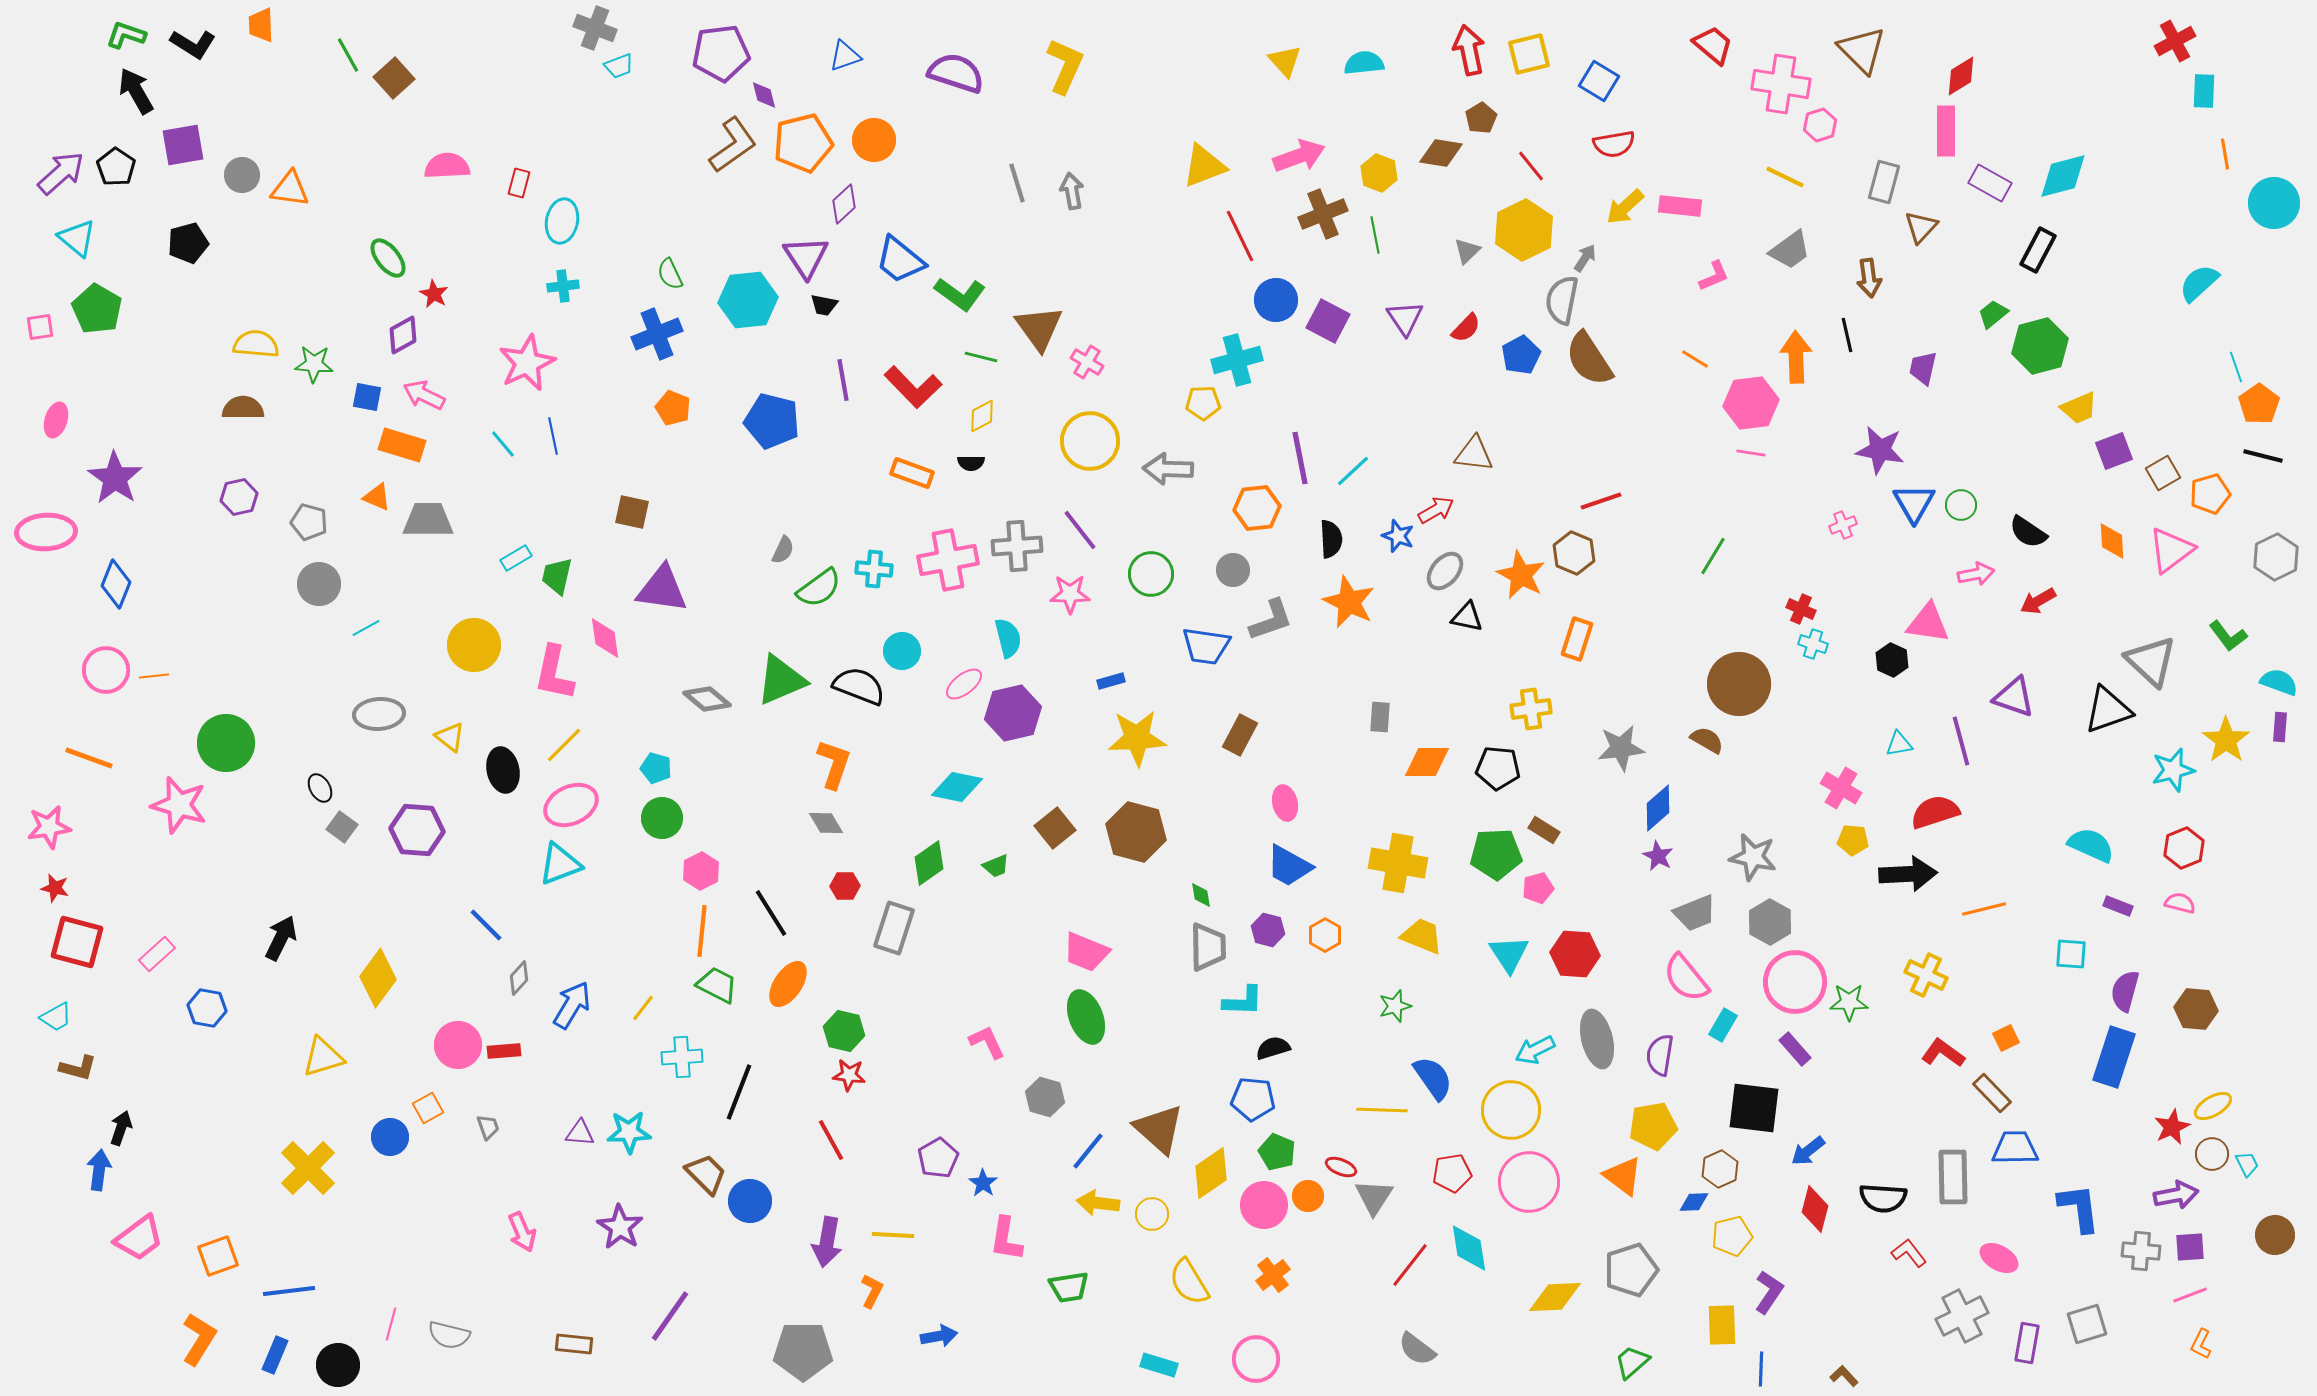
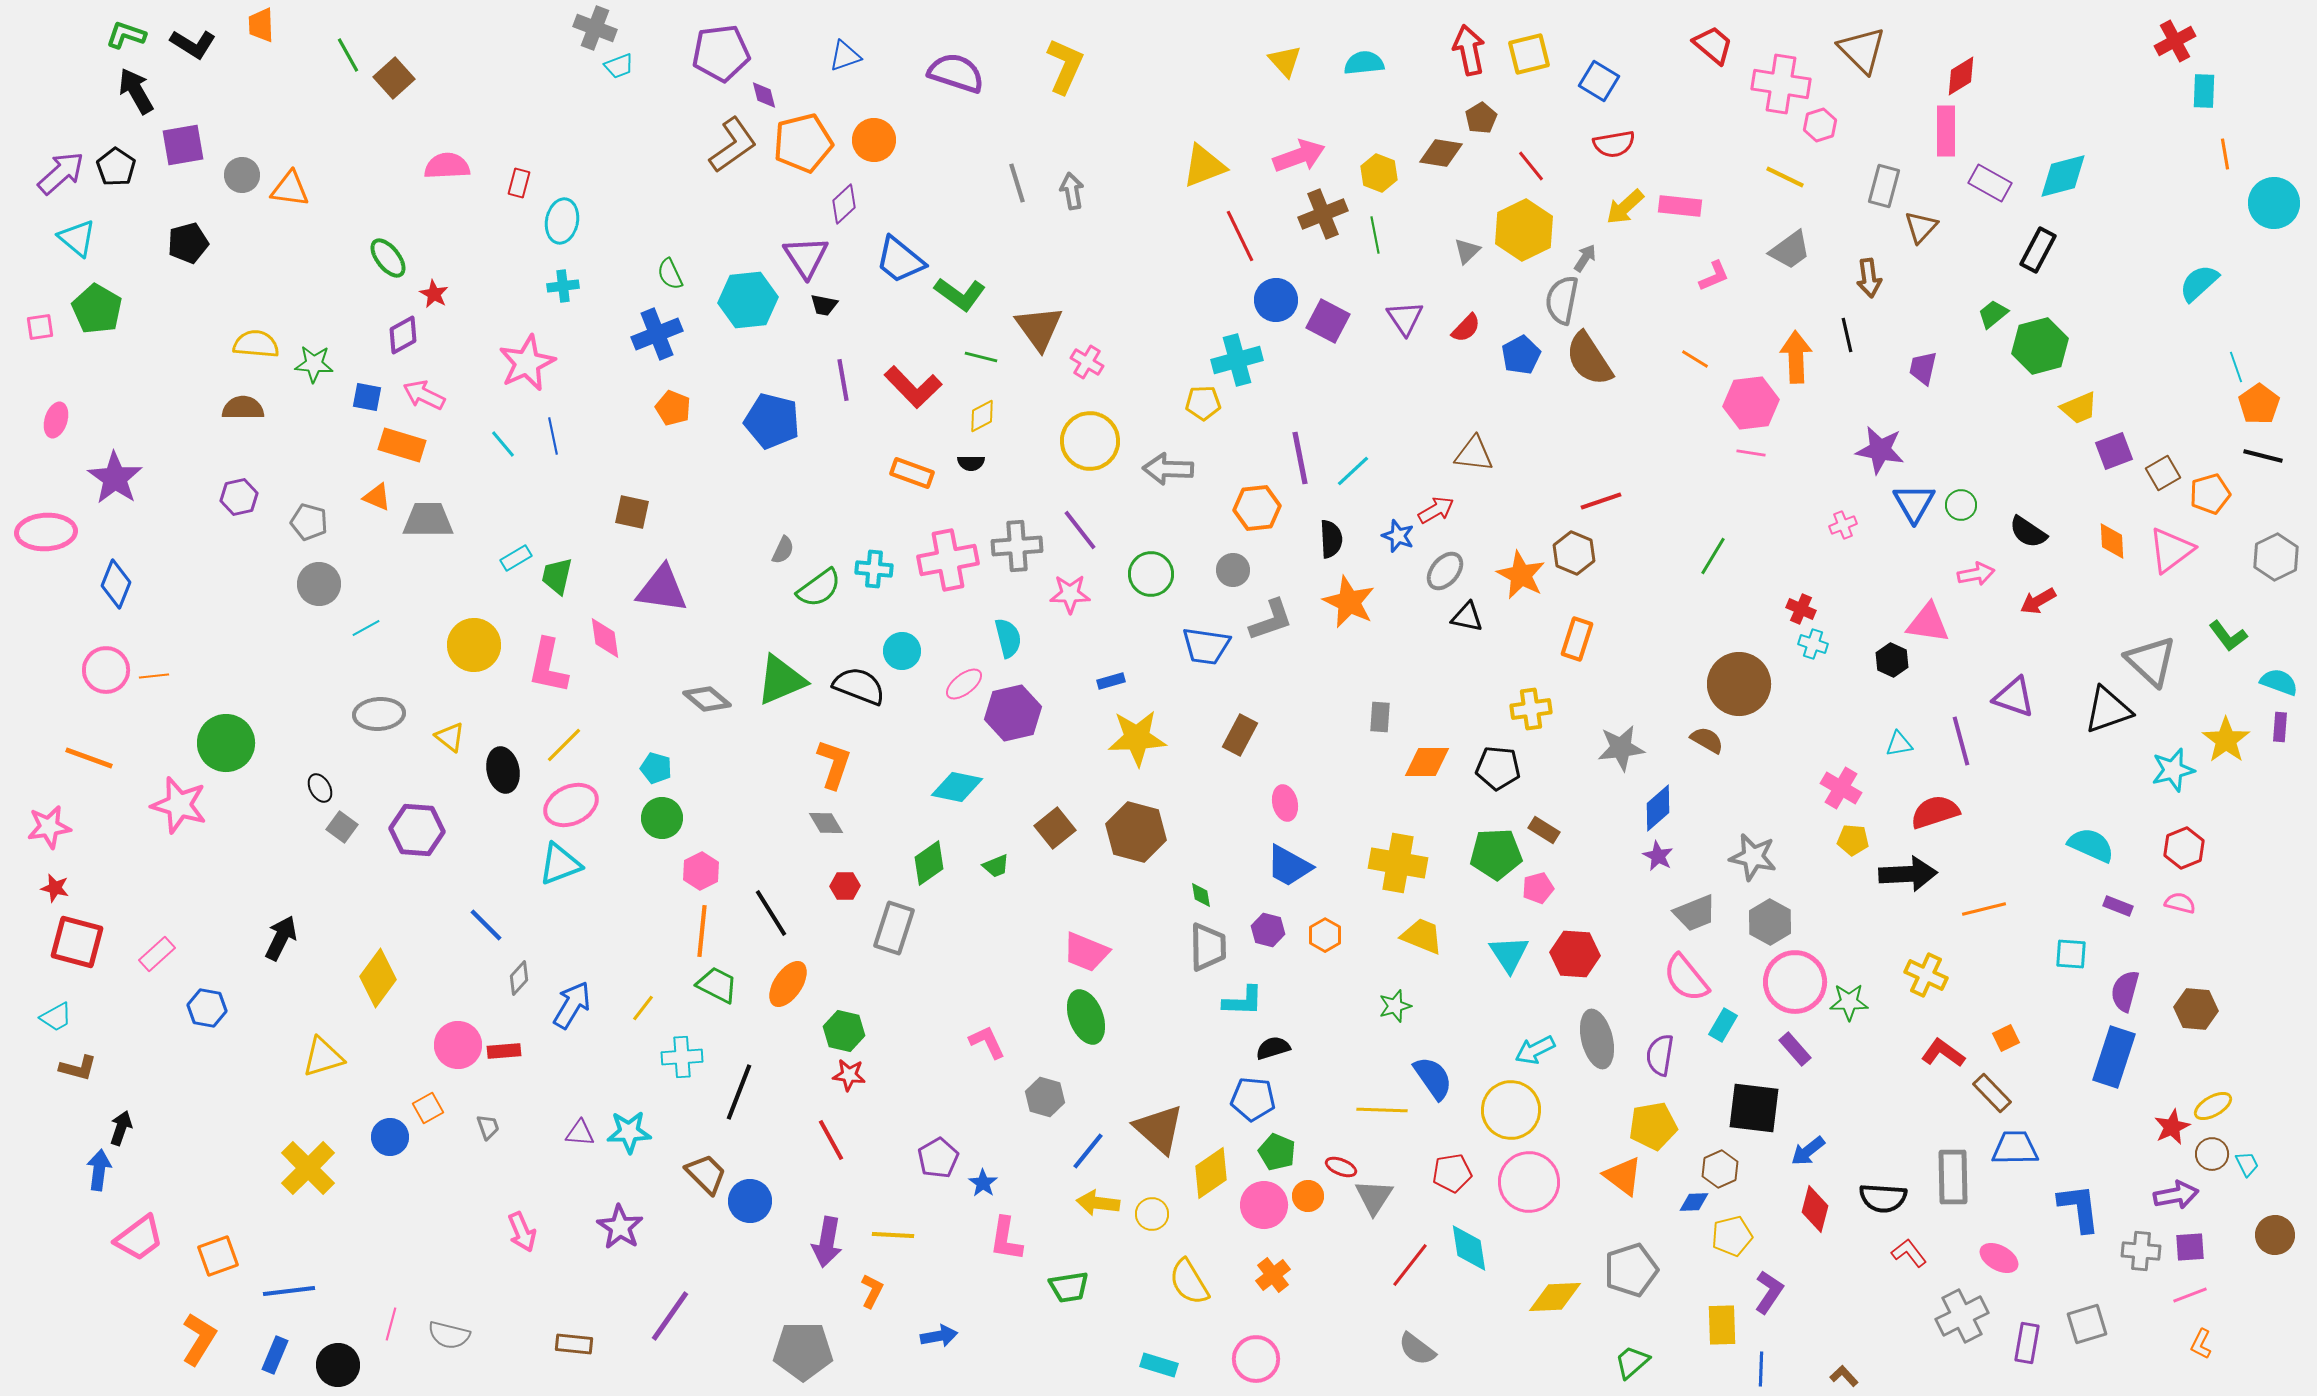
gray rectangle at (1884, 182): moved 4 px down
pink L-shape at (554, 673): moved 6 px left, 7 px up
